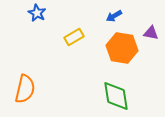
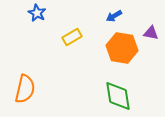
yellow rectangle: moved 2 px left
green diamond: moved 2 px right
